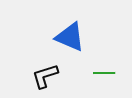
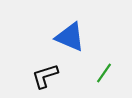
green line: rotated 55 degrees counterclockwise
